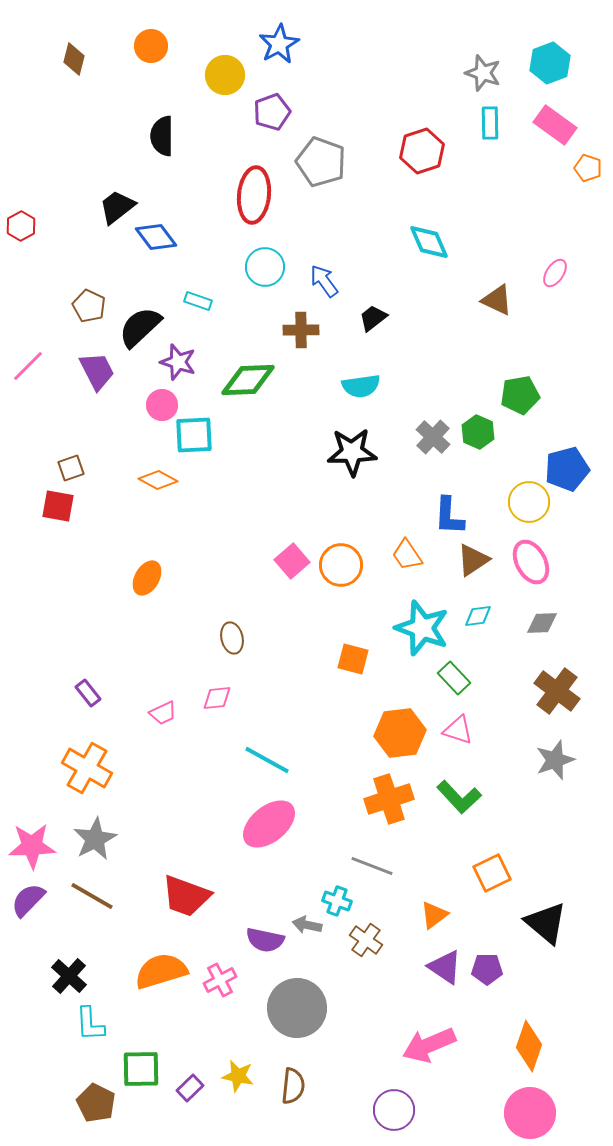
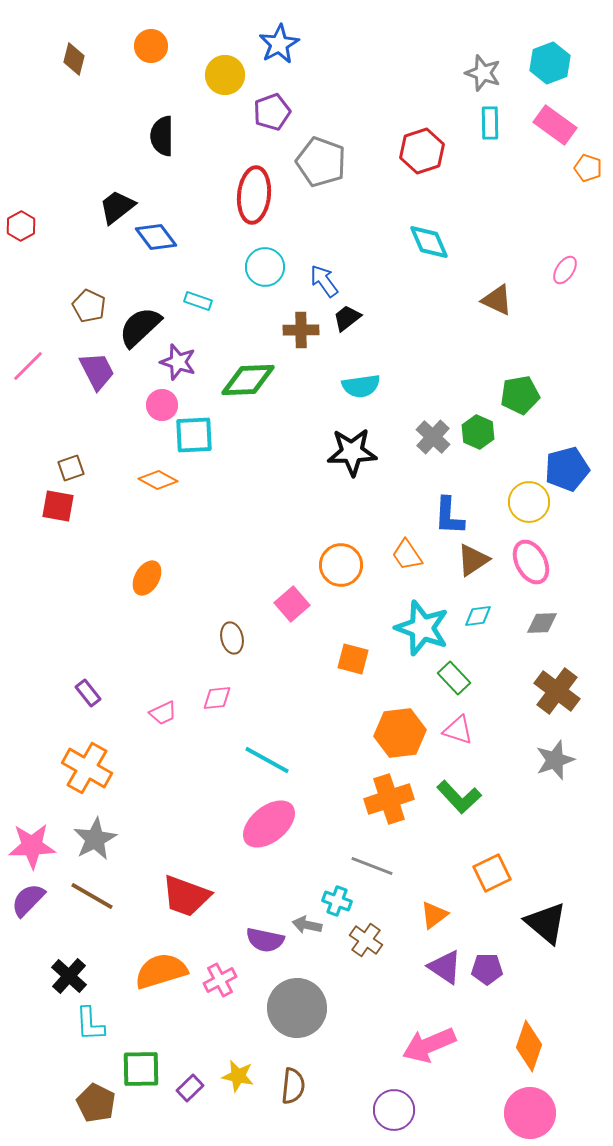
pink ellipse at (555, 273): moved 10 px right, 3 px up
black trapezoid at (373, 318): moved 26 px left
pink square at (292, 561): moved 43 px down
